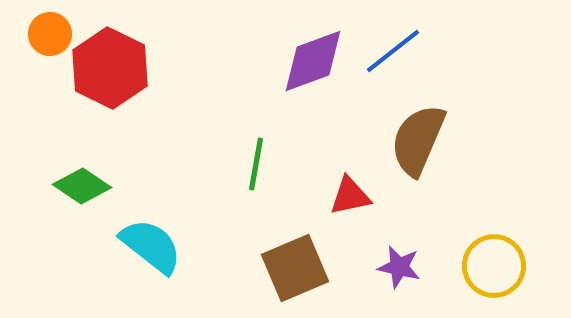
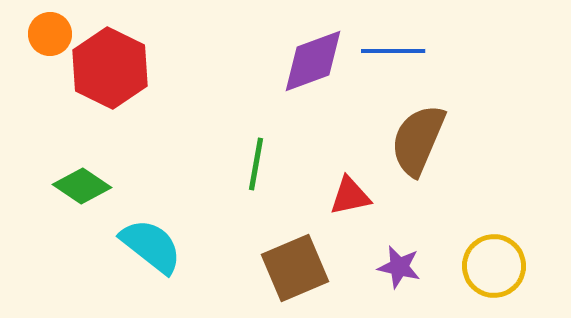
blue line: rotated 38 degrees clockwise
